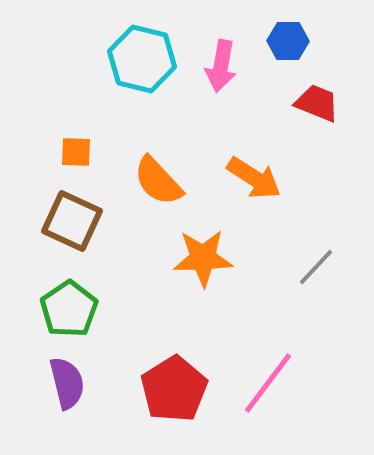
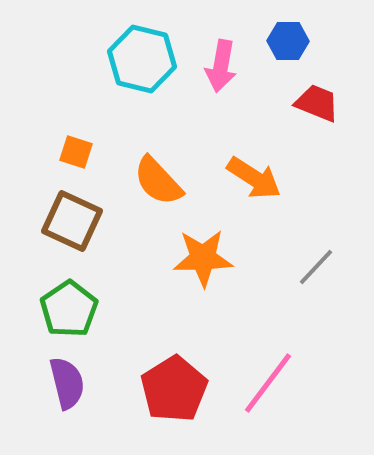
orange square: rotated 16 degrees clockwise
